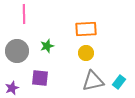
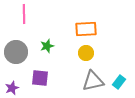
gray circle: moved 1 px left, 1 px down
